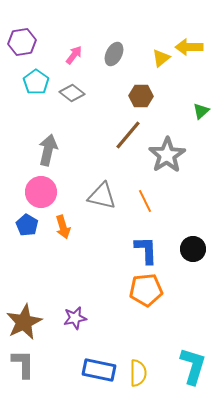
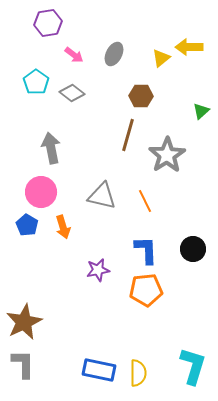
purple hexagon: moved 26 px right, 19 px up
pink arrow: rotated 90 degrees clockwise
brown line: rotated 24 degrees counterclockwise
gray arrow: moved 3 px right, 2 px up; rotated 24 degrees counterclockwise
purple star: moved 23 px right, 48 px up
